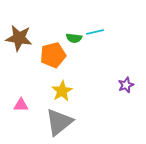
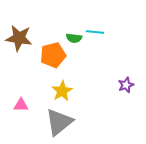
cyan line: rotated 18 degrees clockwise
